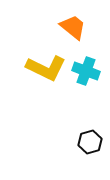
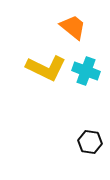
black hexagon: rotated 25 degrees clockwise
